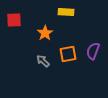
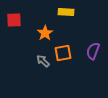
orange square: moved 5 px left, 1 px up
